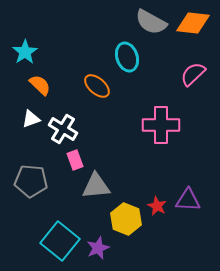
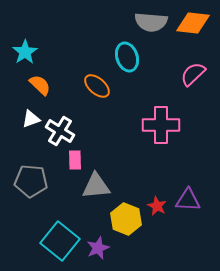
gray semicircle: rotated 24 degrees counterclockwise
white cross: moved 3 px left, 2 px down
pink rectangle: rotated 18 degrees clockwise
